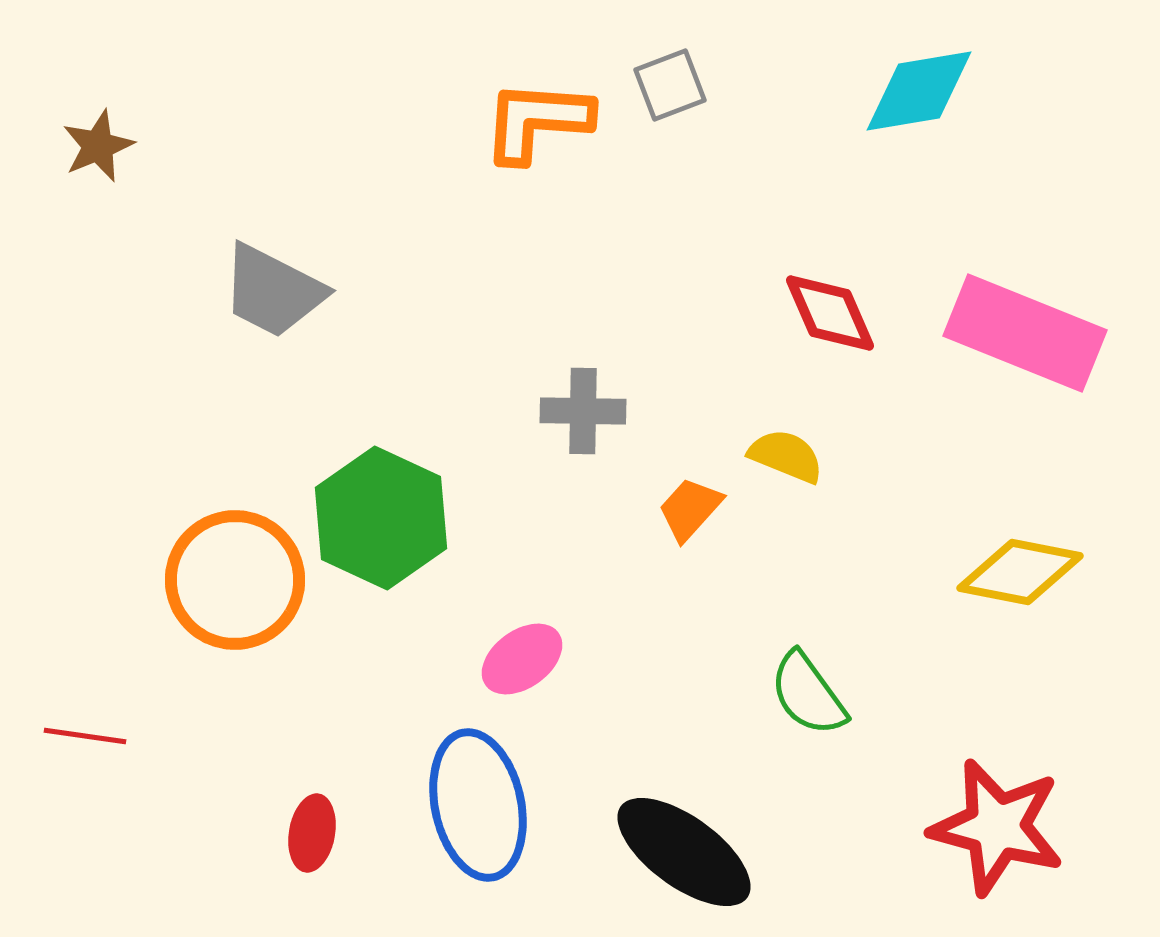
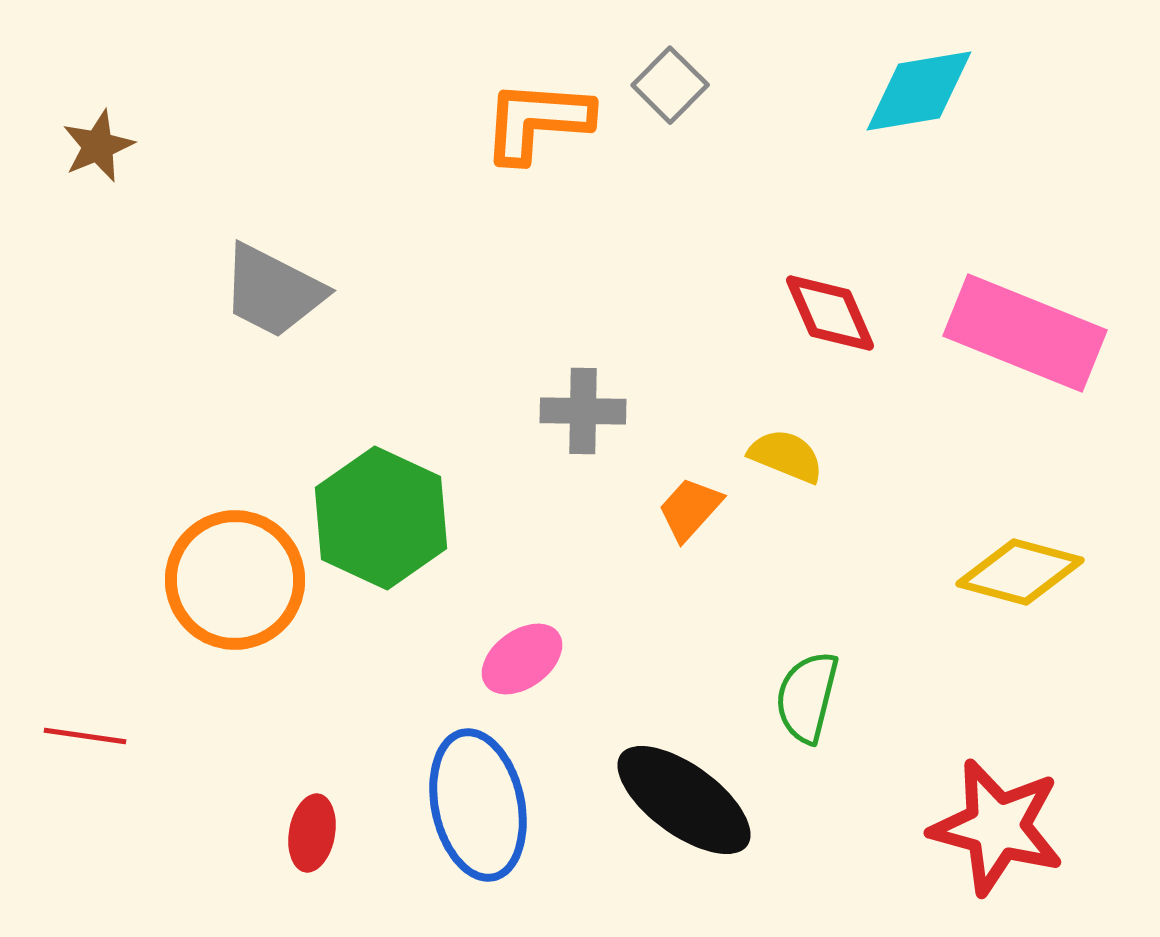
gray square: rotated 24 degrees counterclockwise
yellow diamond: rotated 4 degrees clockwise
green semicircle: moved 1 px left, 3 px down; rotated 50 degrees clockwise
black ellipse: moved 52 px up
